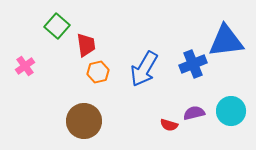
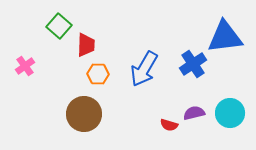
green square: moved 2 px right
blue triangle: moved 1 px left, 4 px up
red trapezoid: rotated 10 degrees clockwise
blue cross: rotated 12 degrees counterclockwise
orange hexagon: moved 2 px down; rotated 15 degrees clockwise
cyan circle: moved 1 px left, 2 px down
brown circle: moved 7 px up
